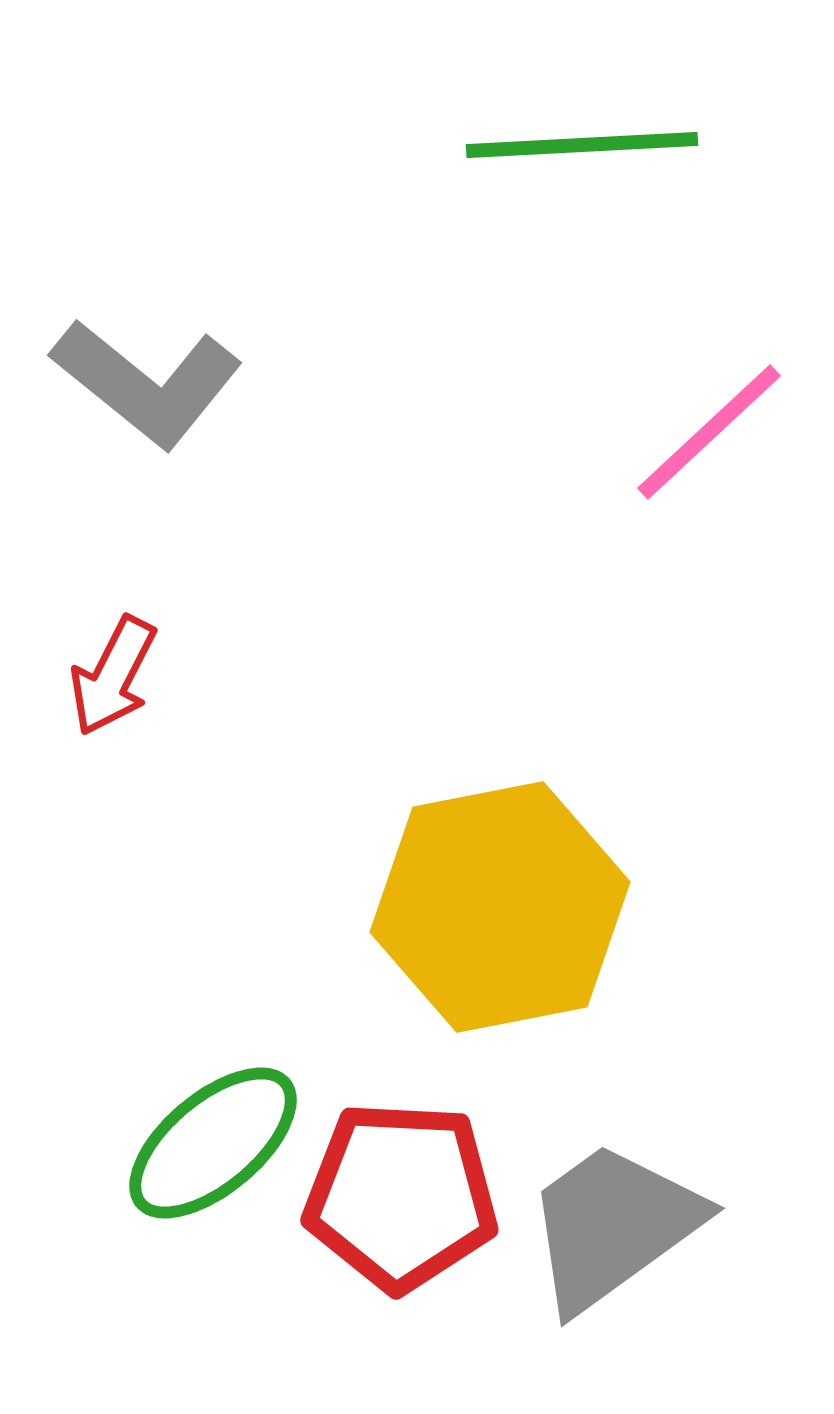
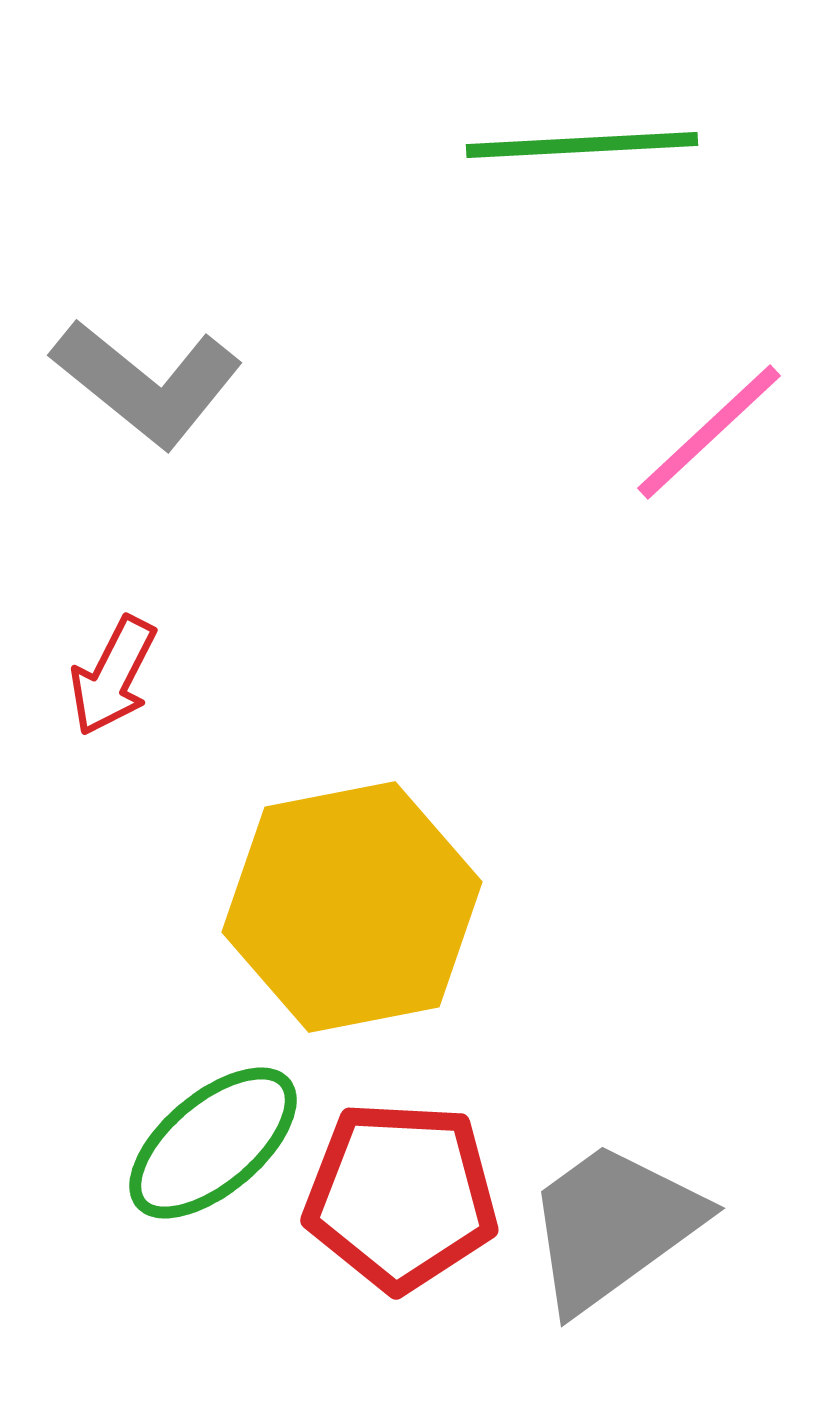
yellow hexagon: moved 148 px left
